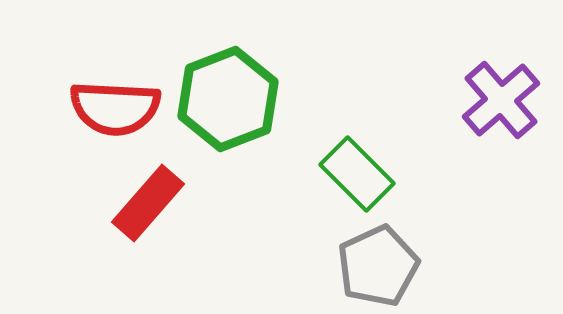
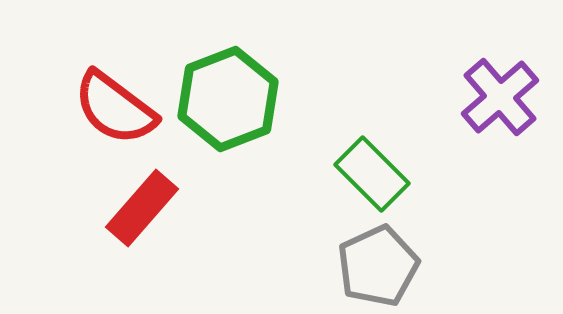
purple cross: moved 1 px left, 3 px up
red semicircle: rotated 34 degrees clockwise
green rectangle: moved 15 px right
red rectangle: moved 6 px left, 5 px down
